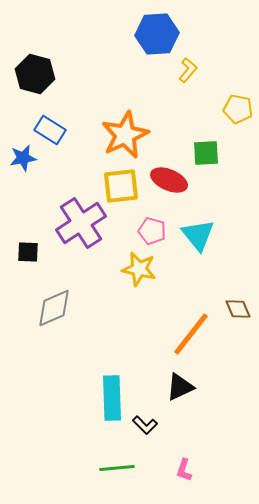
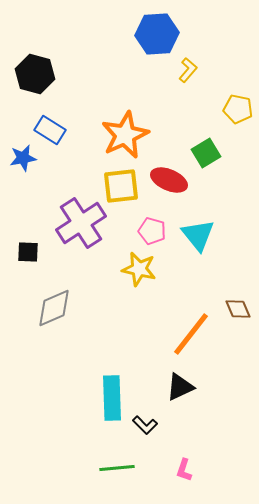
green square: rotated 28 degrees counterclockwise
